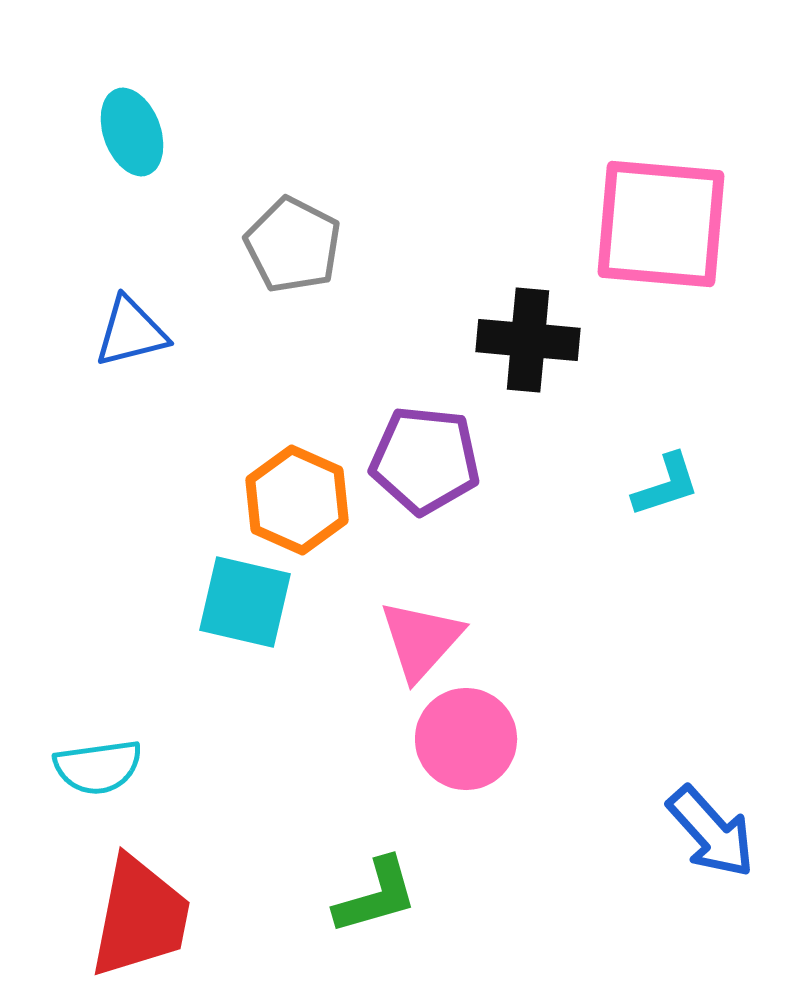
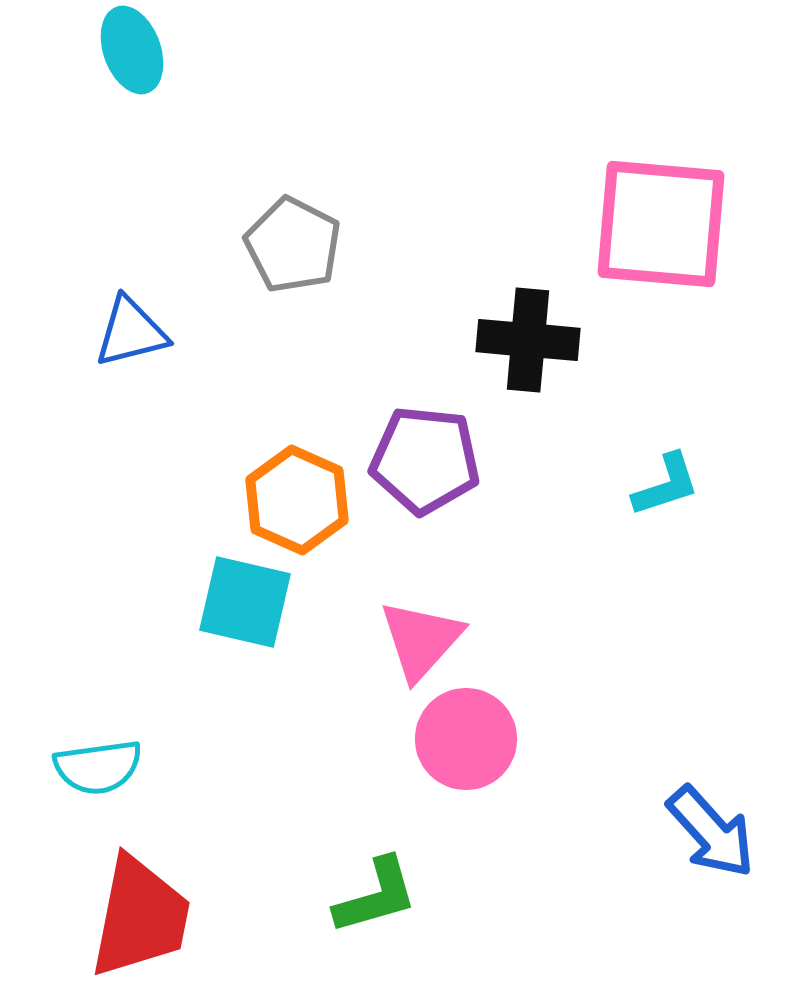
cyan ellipse: moved 82 px up
